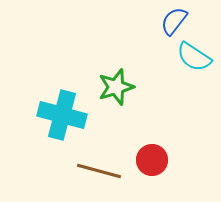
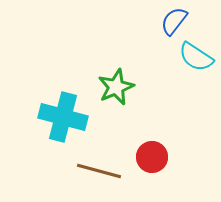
cyan semicircle: moved 2 px right
green star: rotated 6 degrees counterclockwise
cyan cross: moved 1 px right, 2 px down
red circle: moved 3 px up
